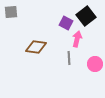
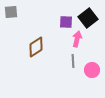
black square: moved 2 px right, 2 px down
purple square: moved 1 px up; rotated 24 degrees counterclockwise
brown diamond: rotated 40 degrees counterclockwise
gray line: moved 4 px right, 3 px down
pink circle: moved 3 px left, 6 px down
